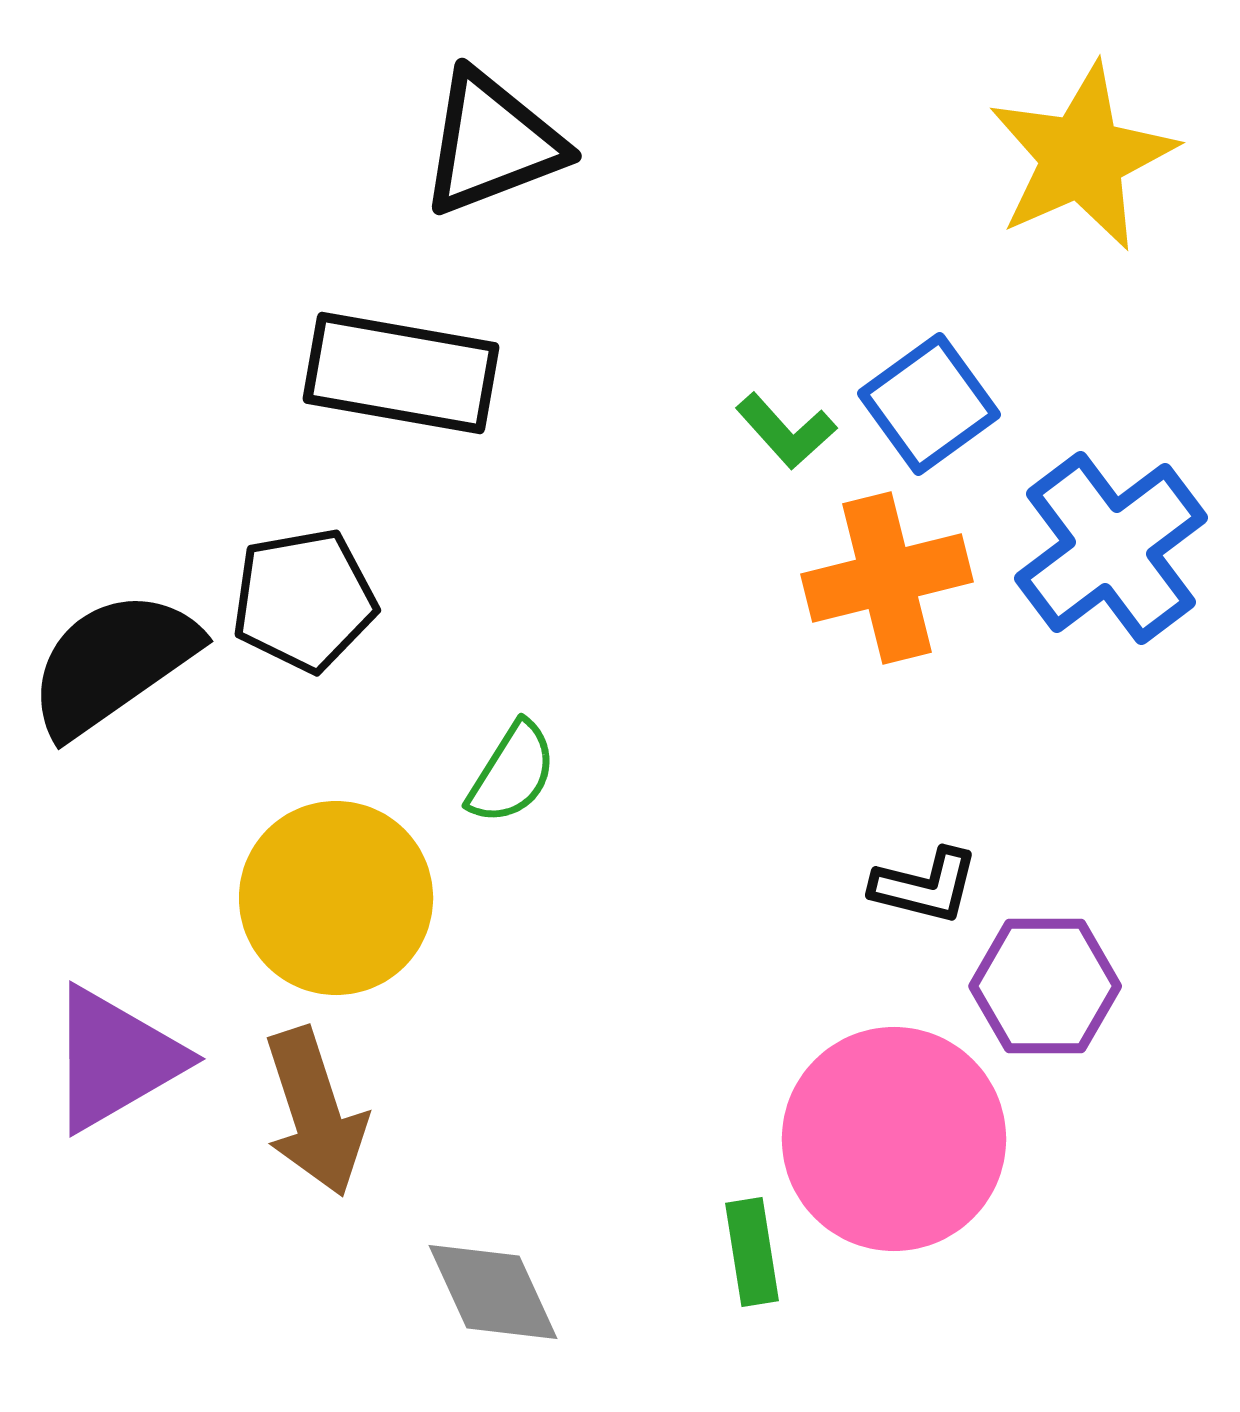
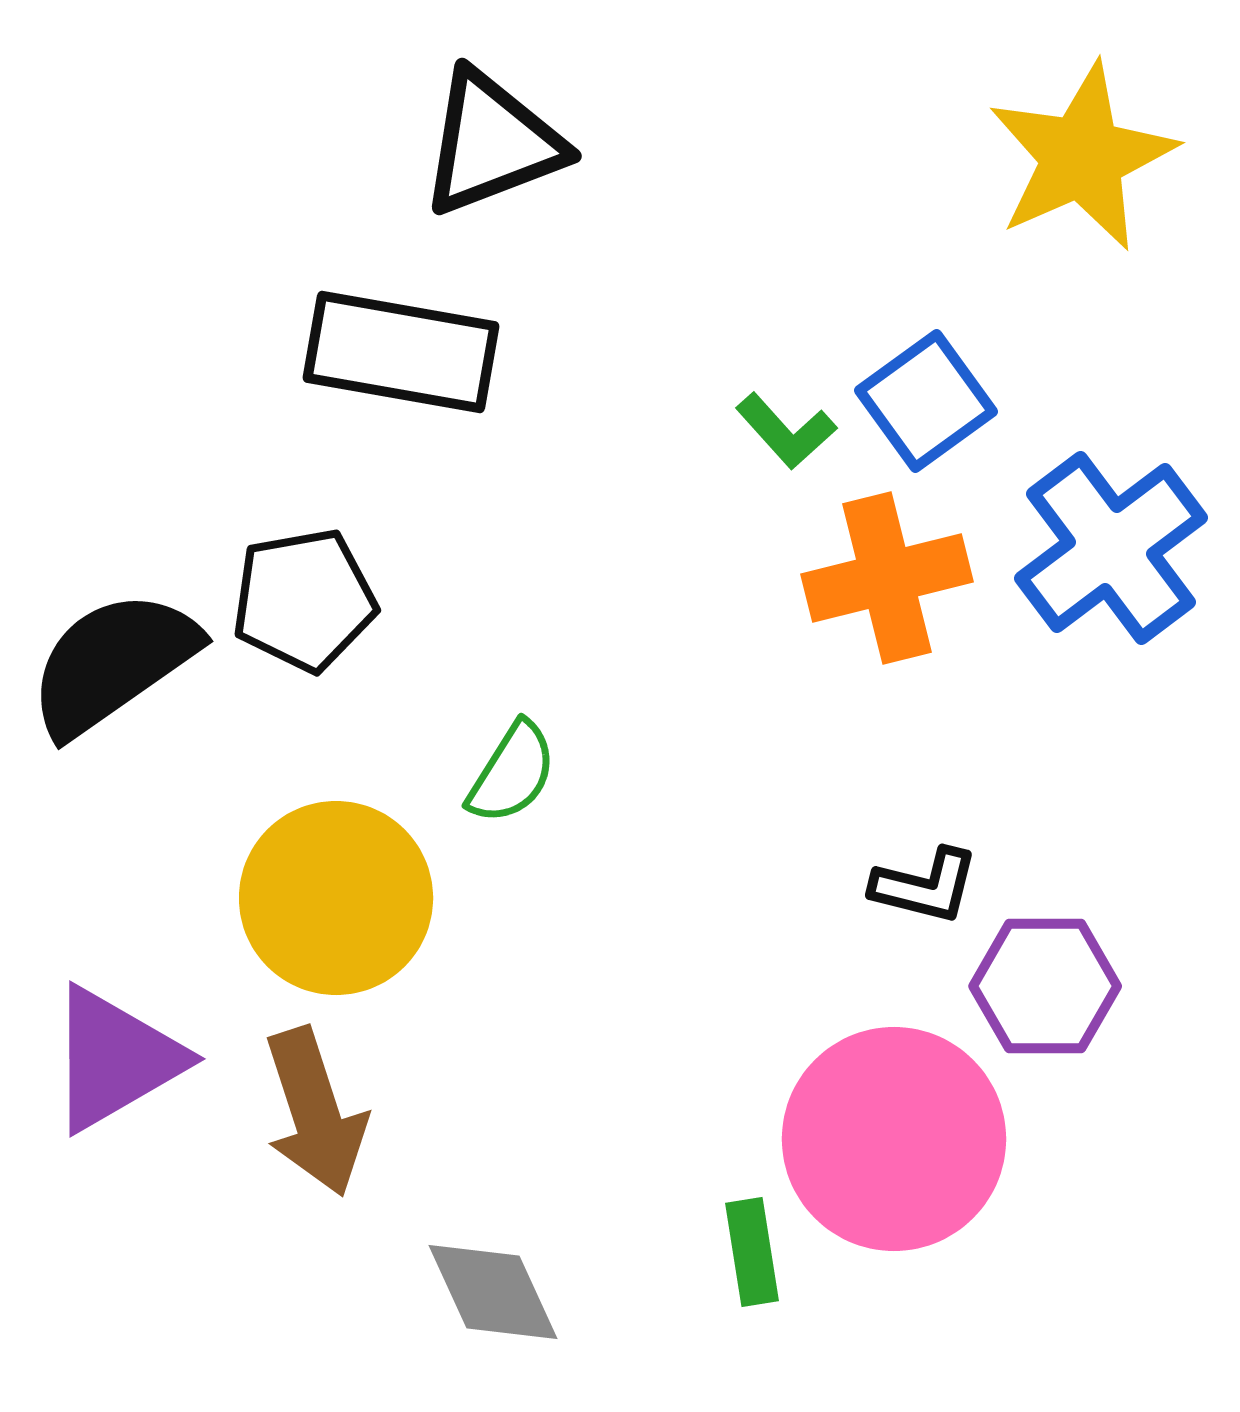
black rectangle: moved 21 px up
blue square: moved 3 px left, 3 px up
